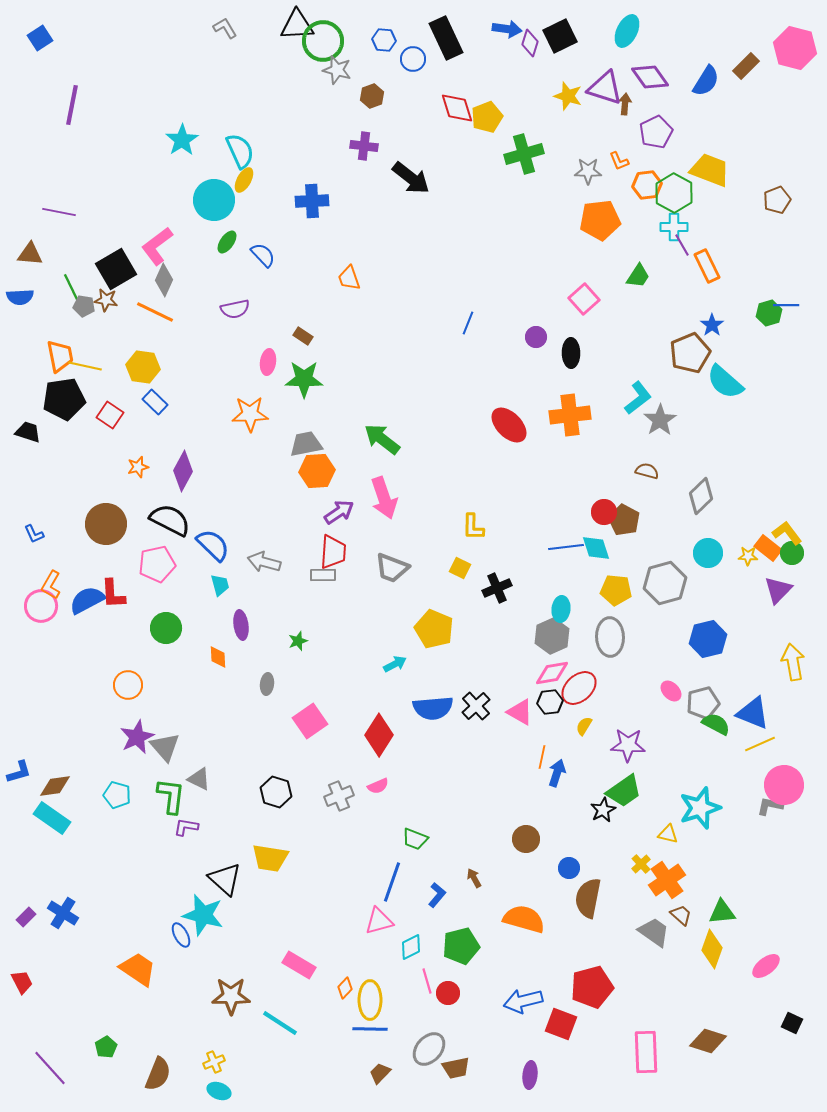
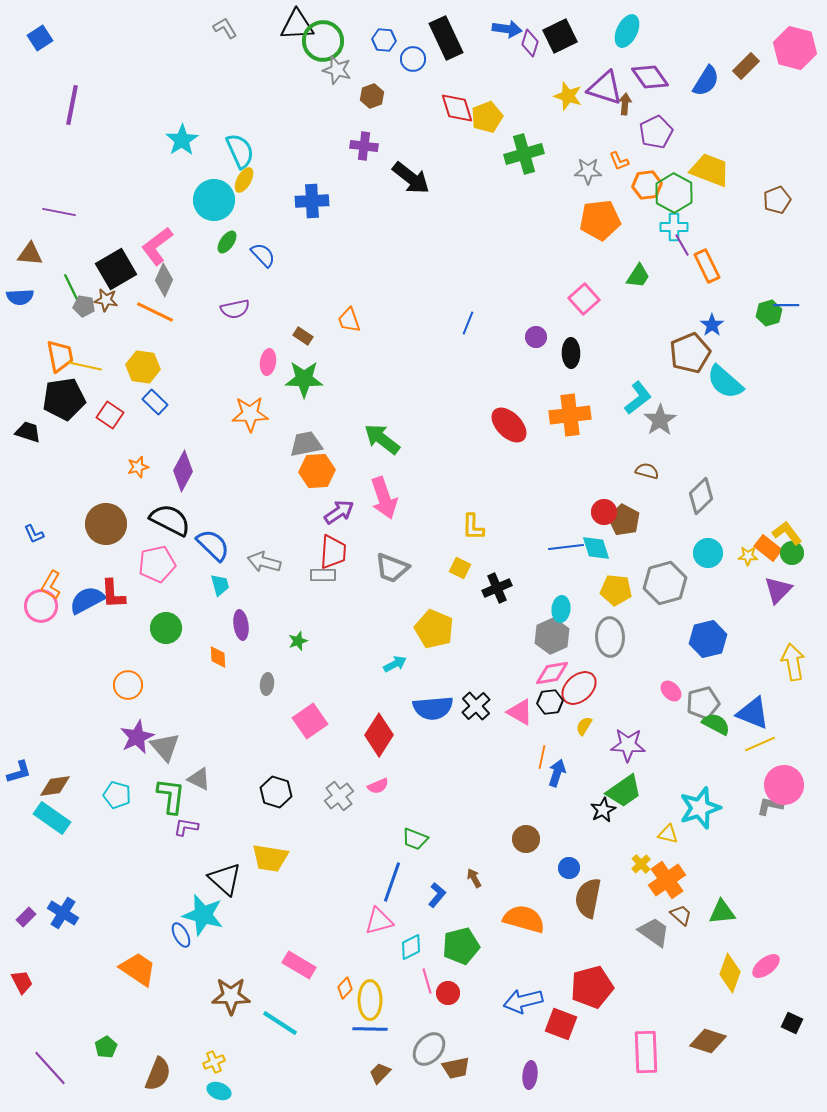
orange trapezoid at (349, 278): moved 42 px down
gray cross at (339, 796): rotated 16 degrees counterclockwise
yellow diamond at (712, 949): moved 18 px right, 24 px down
